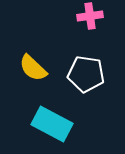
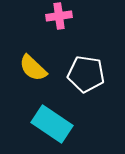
pink cross: moved 31 px left
cyan rectangle: rotated 6 degrees clockwise
